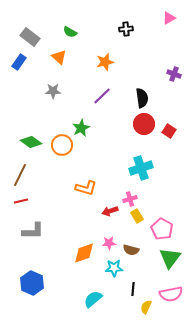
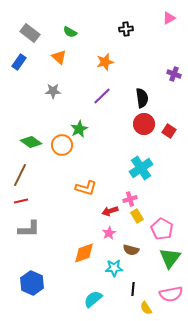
gray rectangle: moved 4 px up
green star: moved 2 px left, 1 px down
cyan cross: rotated 15 degrees counterclockwise
gray L-shape: moved 4 px left, 2 px up
pink star: moved 10 px up; rotated 24 degrees counterclockwise
yellow semicircle: moved 1 px down; rotated 56 degrees counterclockwise
